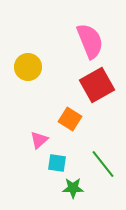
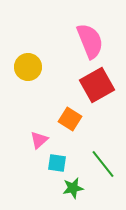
green star: rotated 10 degrees counterclockwise
